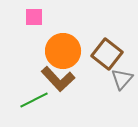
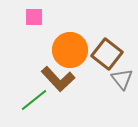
orange circle: moved 7 px right, 1 px up
gray triangle: rotated 20 degrees counterclockwise
green line: rotated 12 degrees counterclockwise
